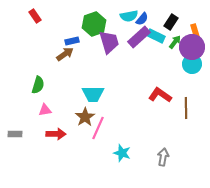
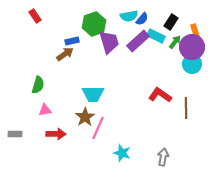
purple rectangle: moved 1 px left, 4 px down
